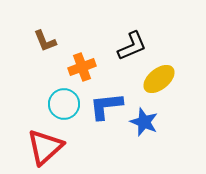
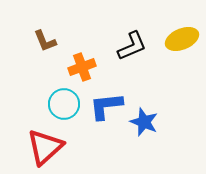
yellow ellipse: moved 23 px right, 40 px up; rotated 16 degrees clockwise
